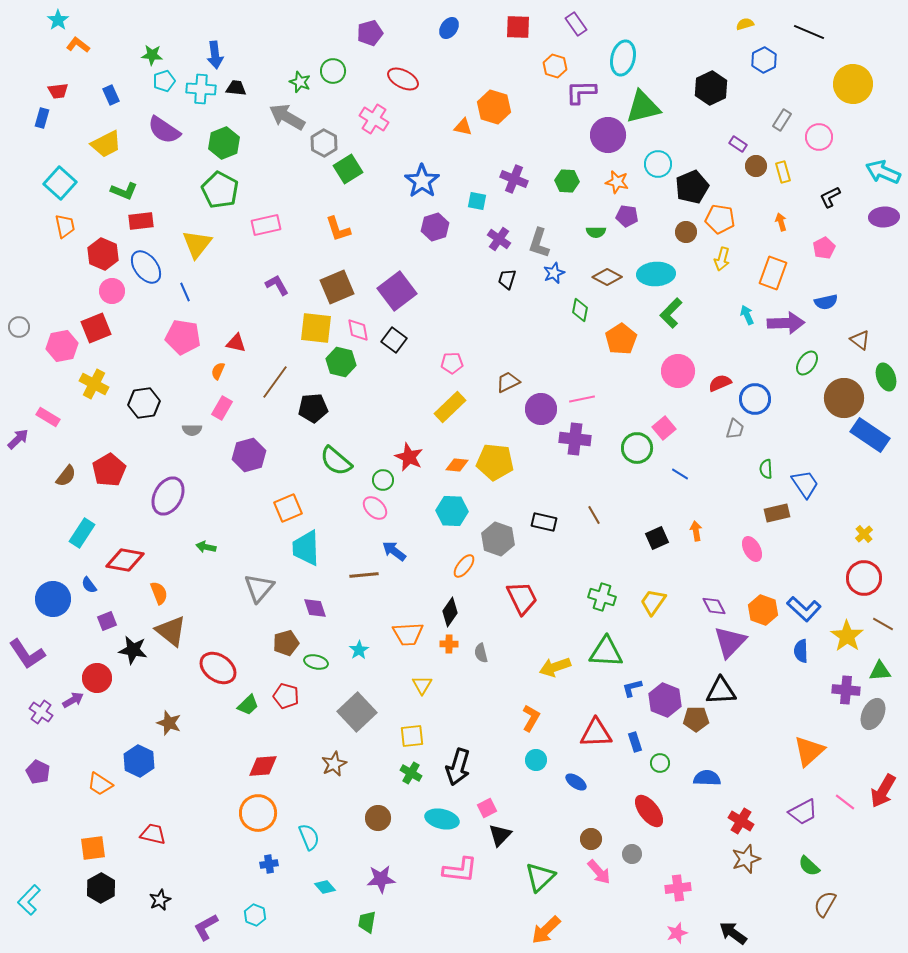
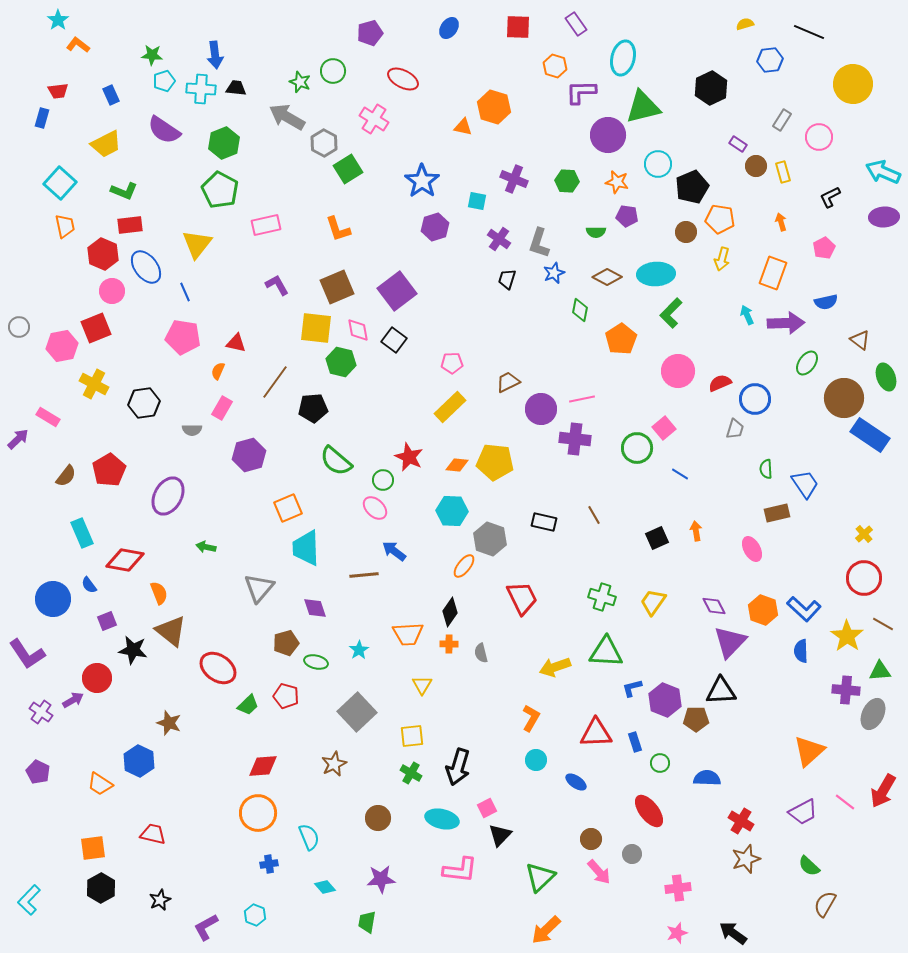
blue hexagon at (764, 60): moved 6 px right; rotated 20 degrees clockwise
red rectangle at (141, 221): moved 11 px left, 4 px down
cyan rectangle at (82, 533): rotated 56 degrees counterclockwise
gray hexagon at (498, 539): moved 8 px left
